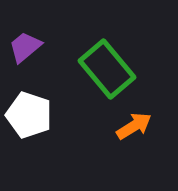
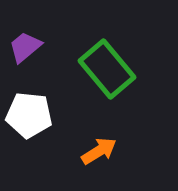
white pentagon: rotated 12 degrees counterclockwise
orange arrow: moved 35 px left, 25 px down
